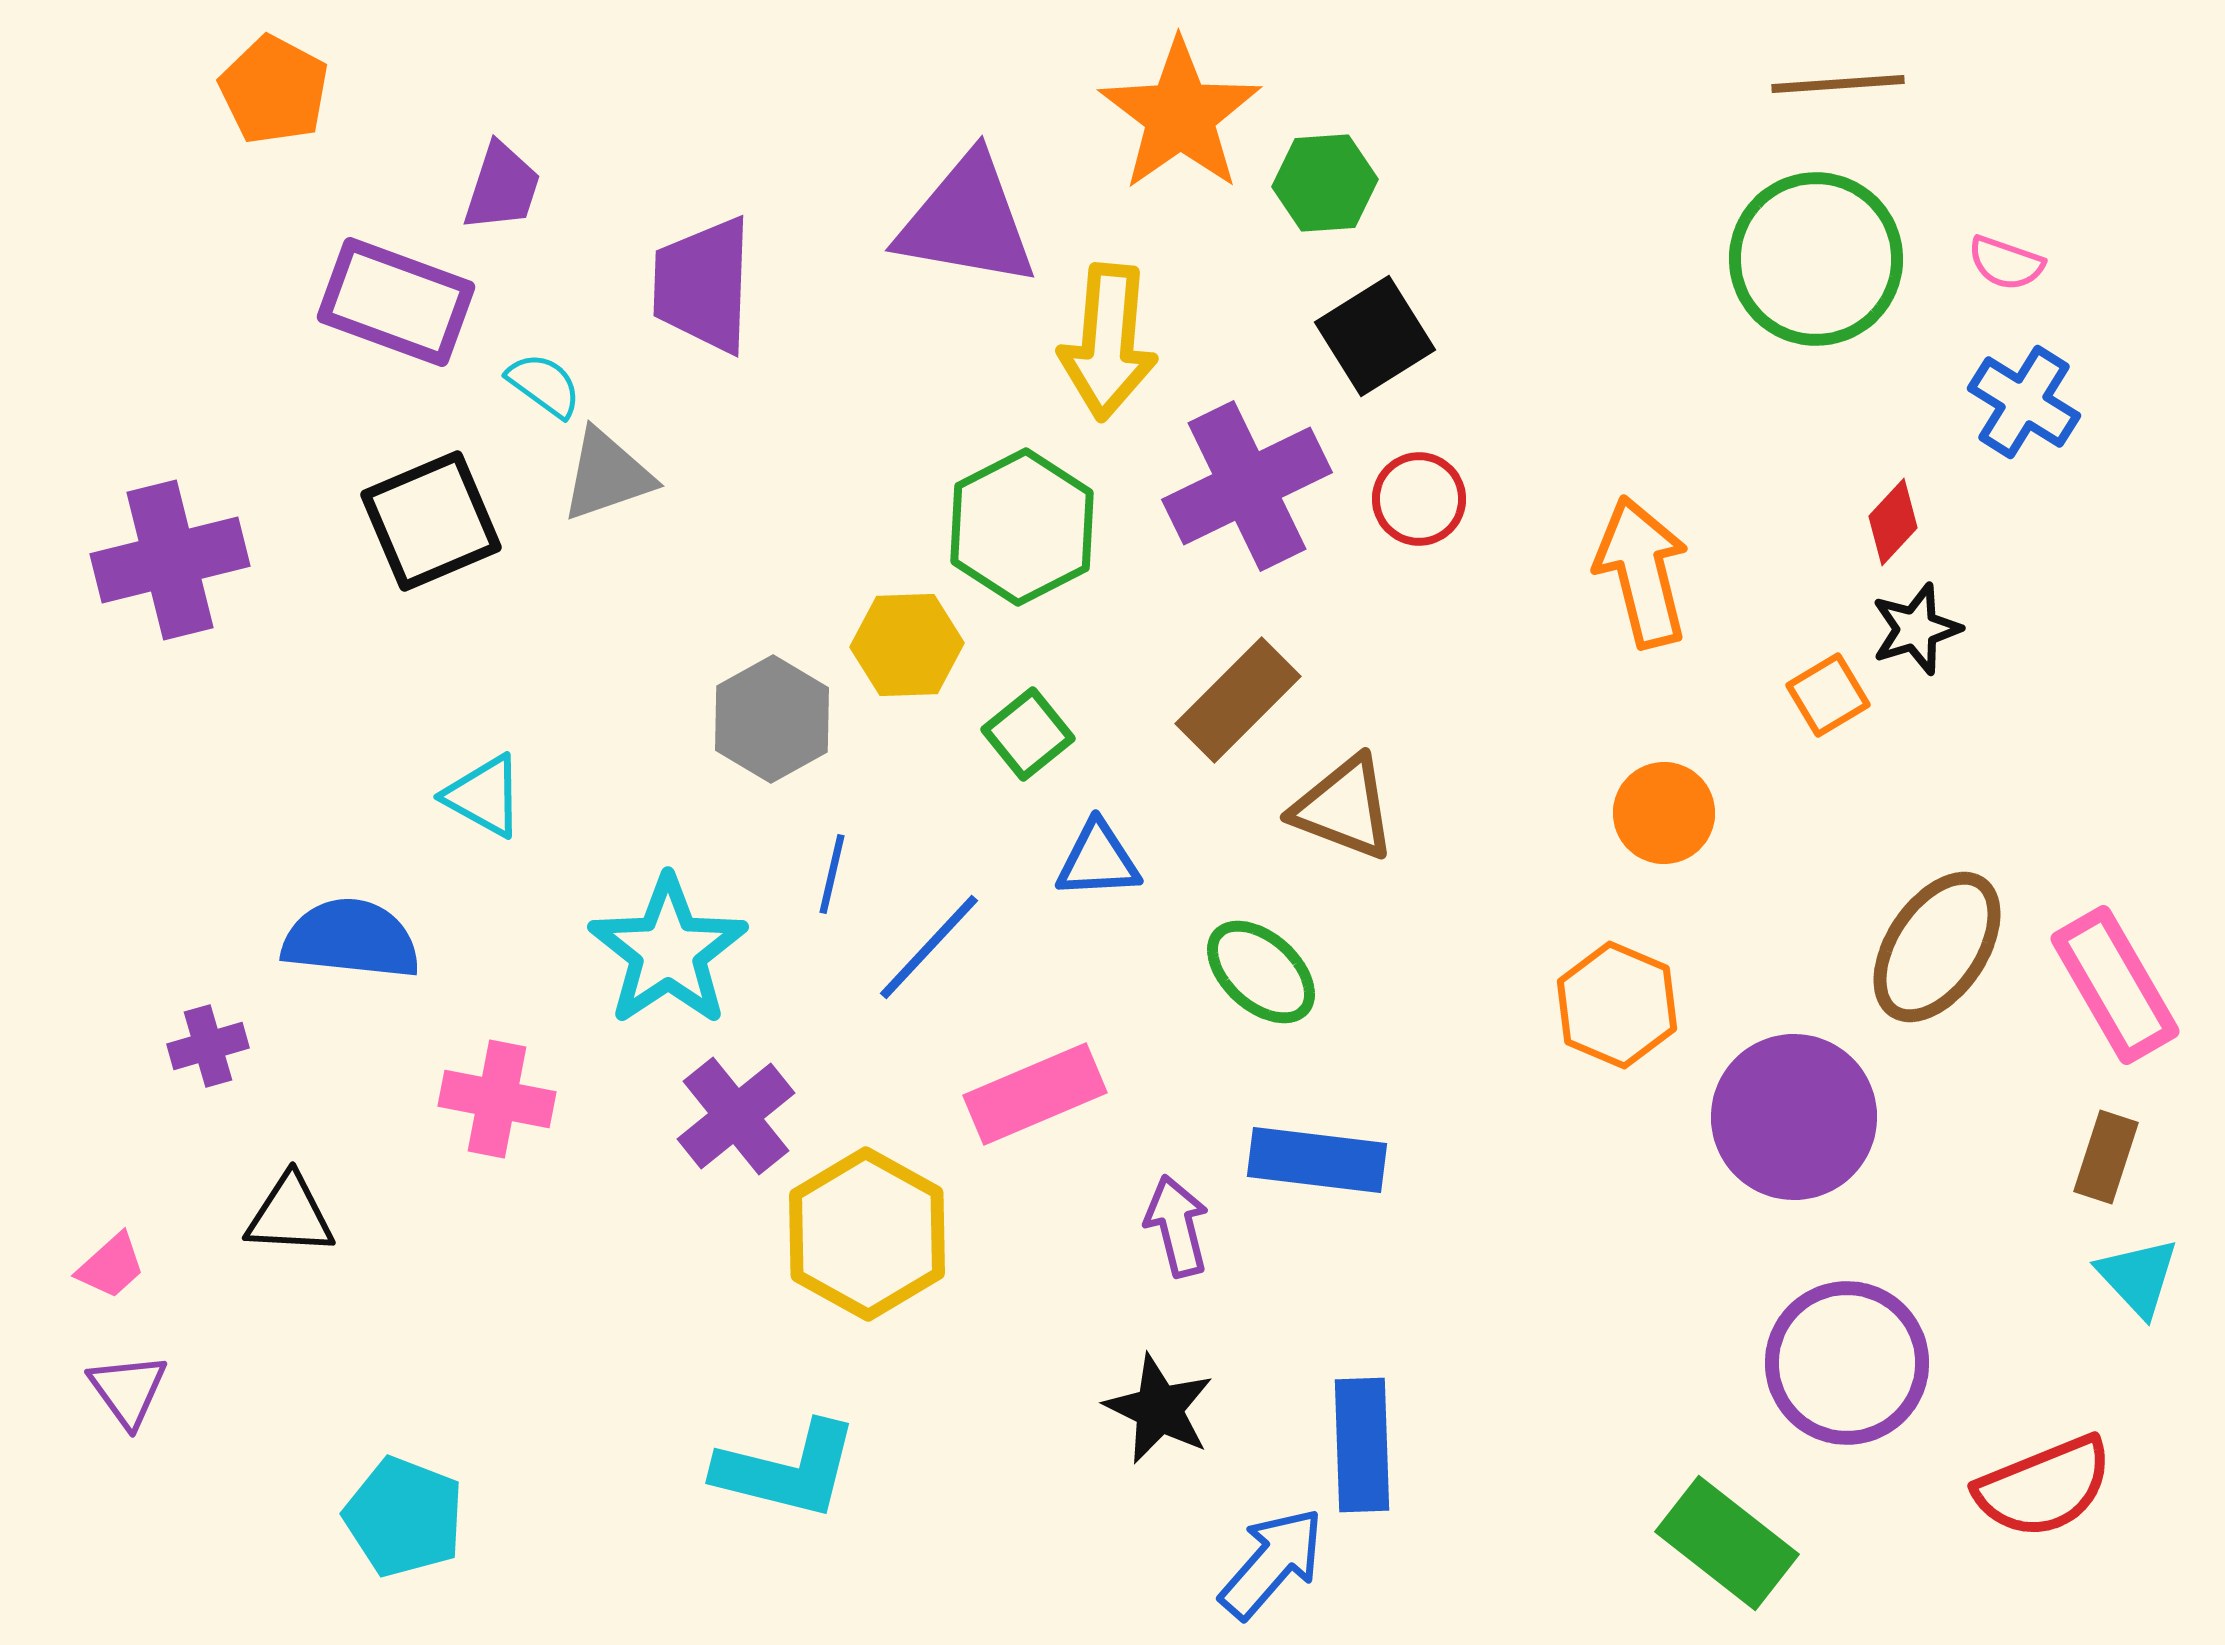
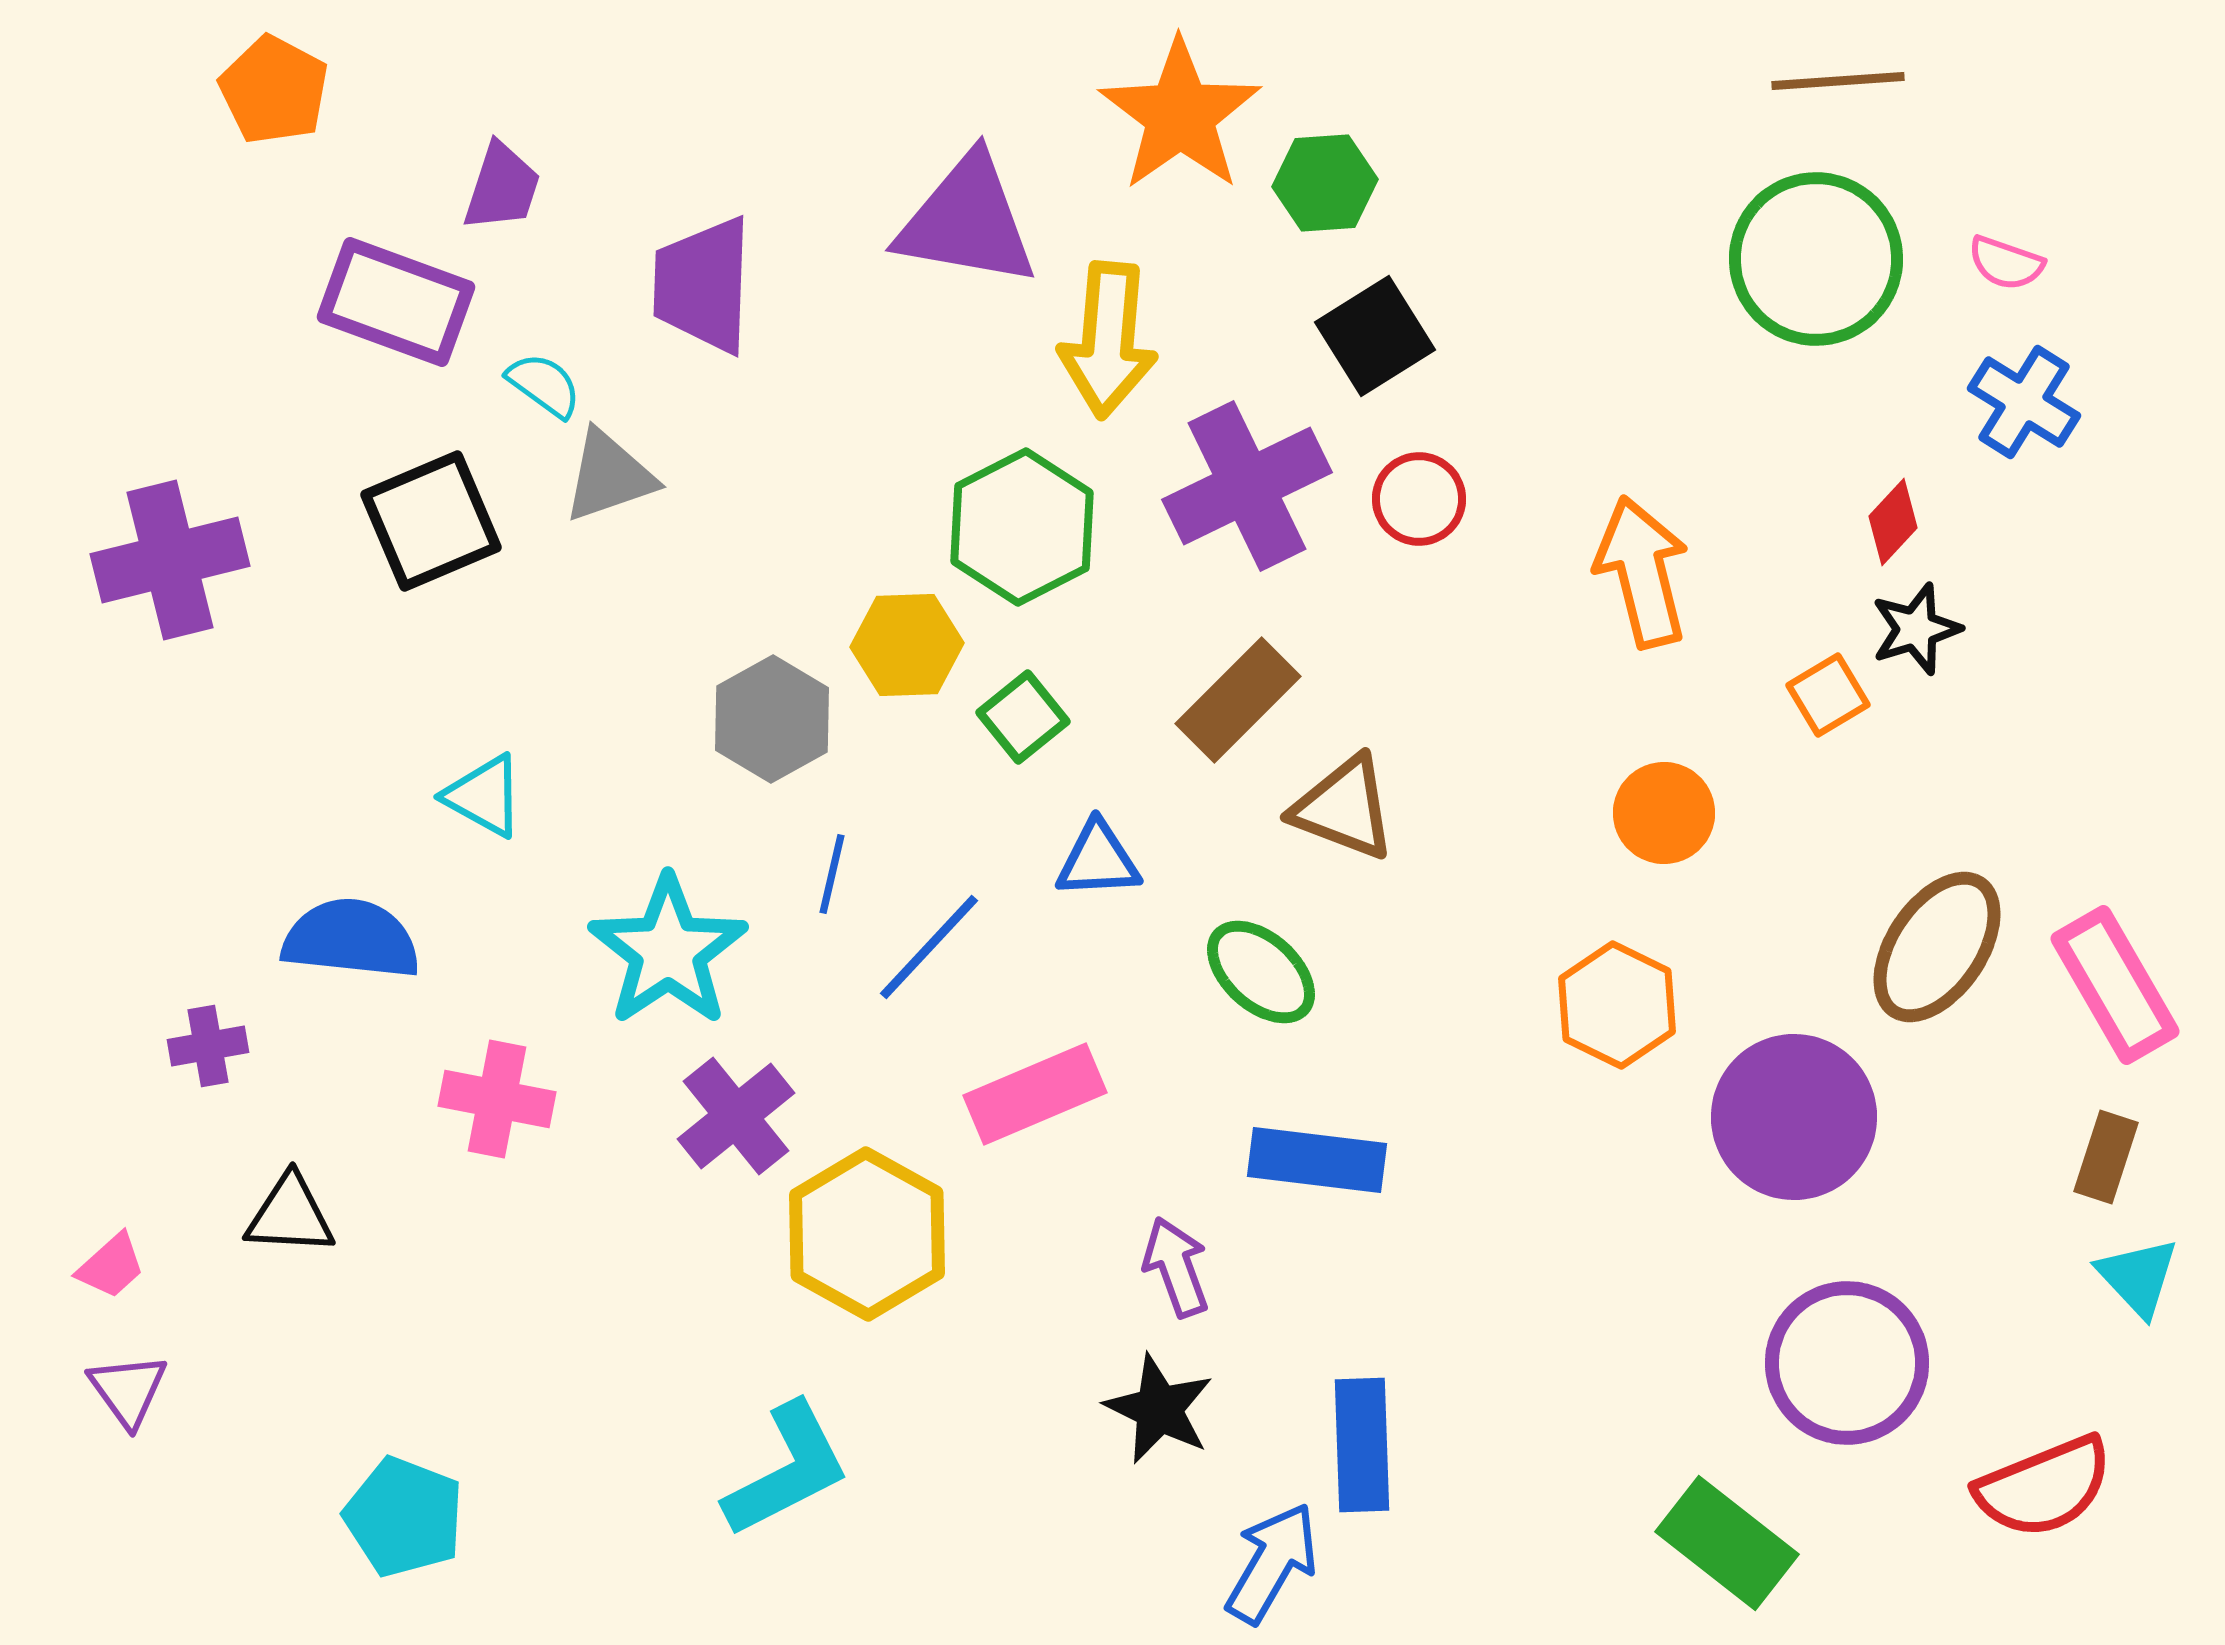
brown line at (1838, 84): moved 3 px up
yellow arrow at (1108, 342): moved 2 px up
gray triangle at (607, 475): moved 2 px right, 1 px down
green square at (1028, 734): moved 5 px left, 17 px up
orange hexagon at (1617, 1005): rotated 3 degrees clockwise
purple cross at (208, 1046): rotated 6 degrees clockwise
purple arrow at (1177, 1226): moved 1 px left, 41 px down; rotated 6 degrees counterclockwise
cyan L-shape at (787, 1470): rotated 41 degrees counterclockwise
blue arrow at (1272, 1563): rotated 11 degrees counterclockwise
